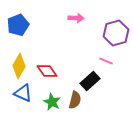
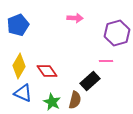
pink arrow: moved 1 px left
purple hexagon: moved 1 px right
pink line: rotated 24 degrees counterclockwise
